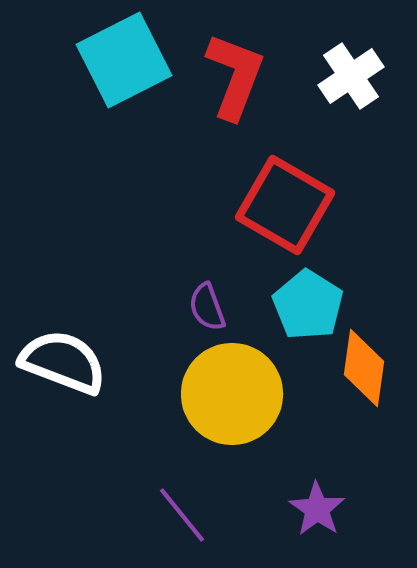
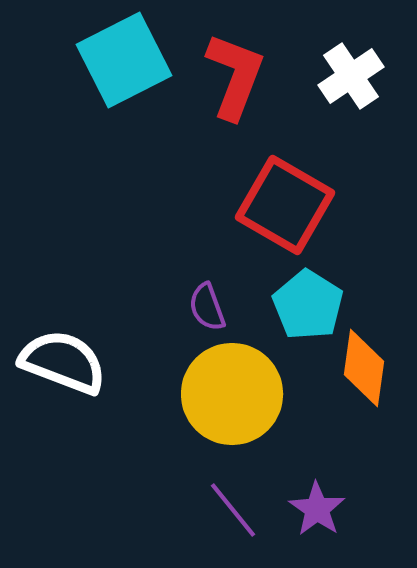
purple line: moved 51 px right, 5 px up
